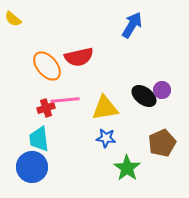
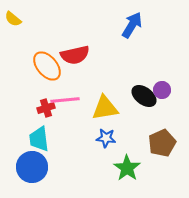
red semicircle: moved 4 px left, 2 px up
